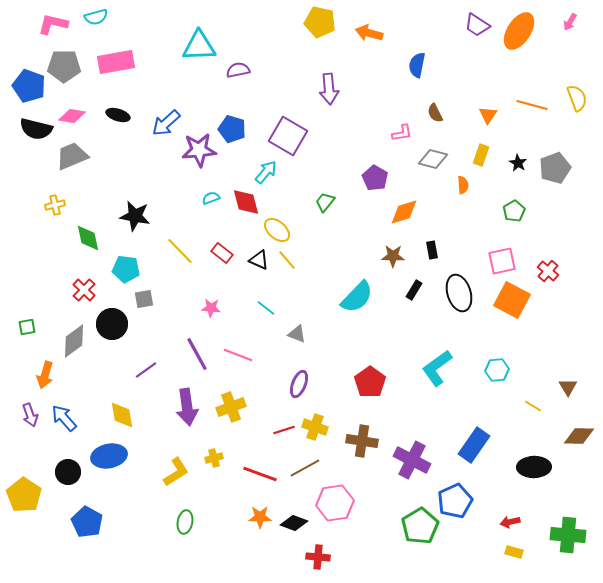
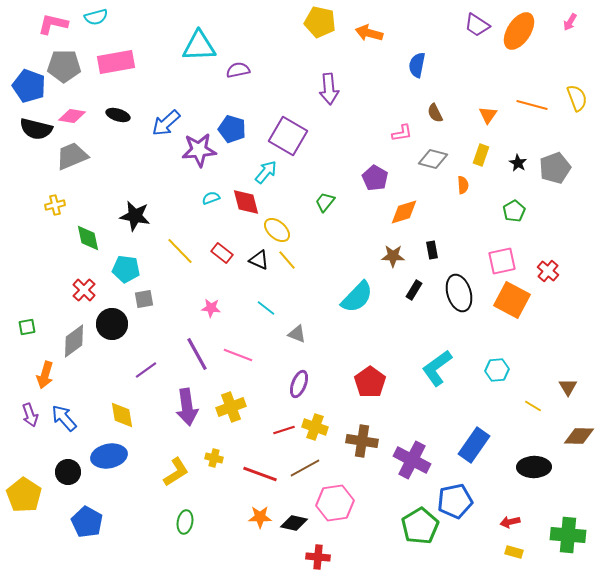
yellow cross at (214, 458): rotated 30 degrees clockwise
blue pentagon at (455, 501): rotated 12 degrees clockwise
black diamond at (294, 523): rotated 8 degrees counterclockwise
